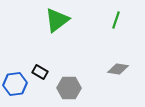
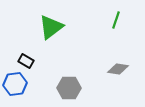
green triangle: moved 6 px left, 7 px down
black rectangle: moved 14 px left, 11 px up
